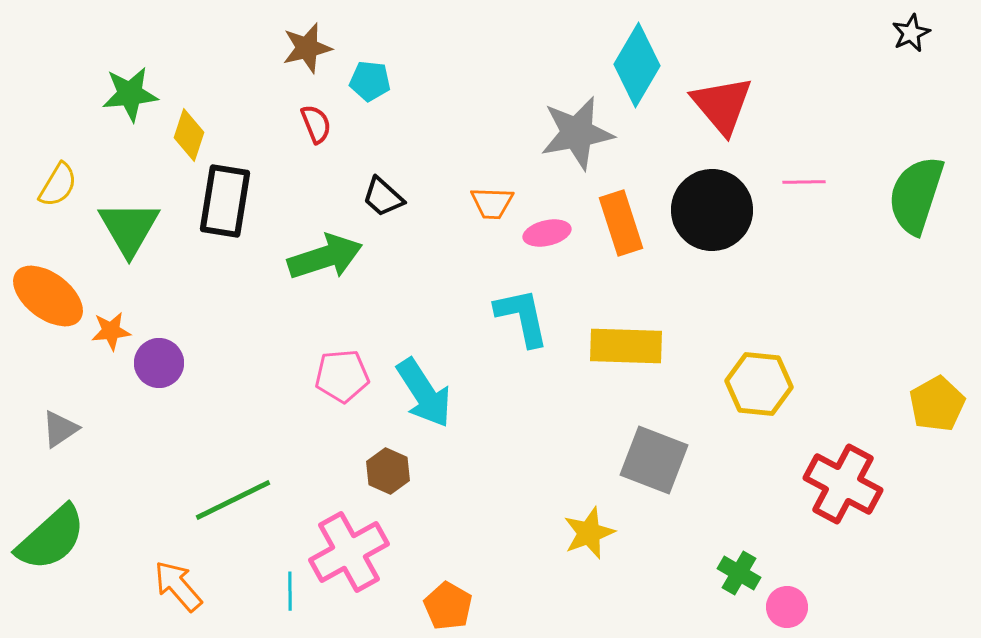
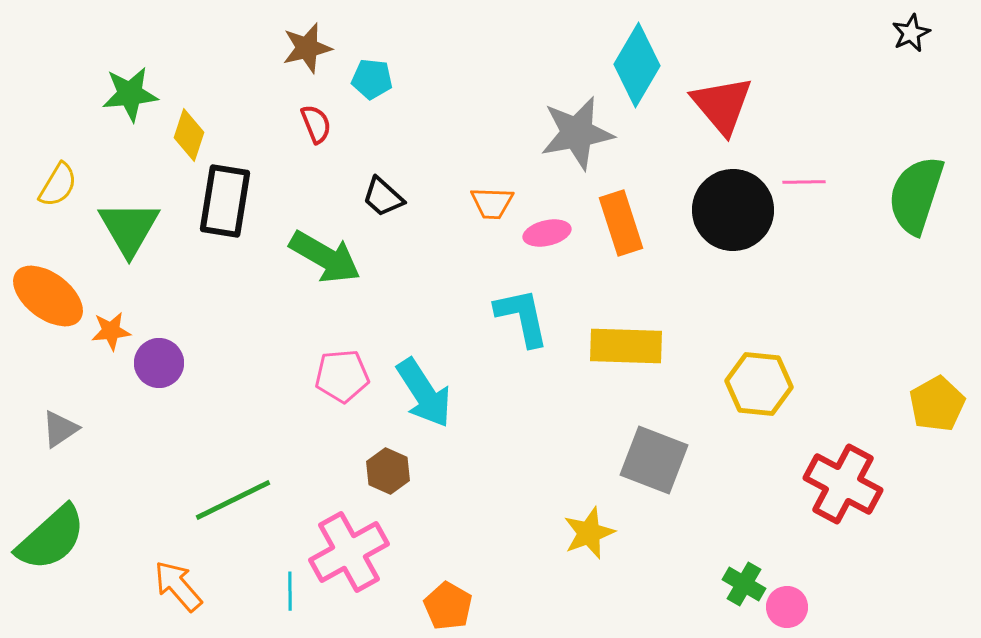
cyan pentagon at (370, 81): moved 2 px right, 2 px up
black circle at (712, 210): moved 21 px right
green arrow at (325, 257): rotated 48 degrees clockwise
green cross at (739, 573): moved 5 px right, 11 px down
